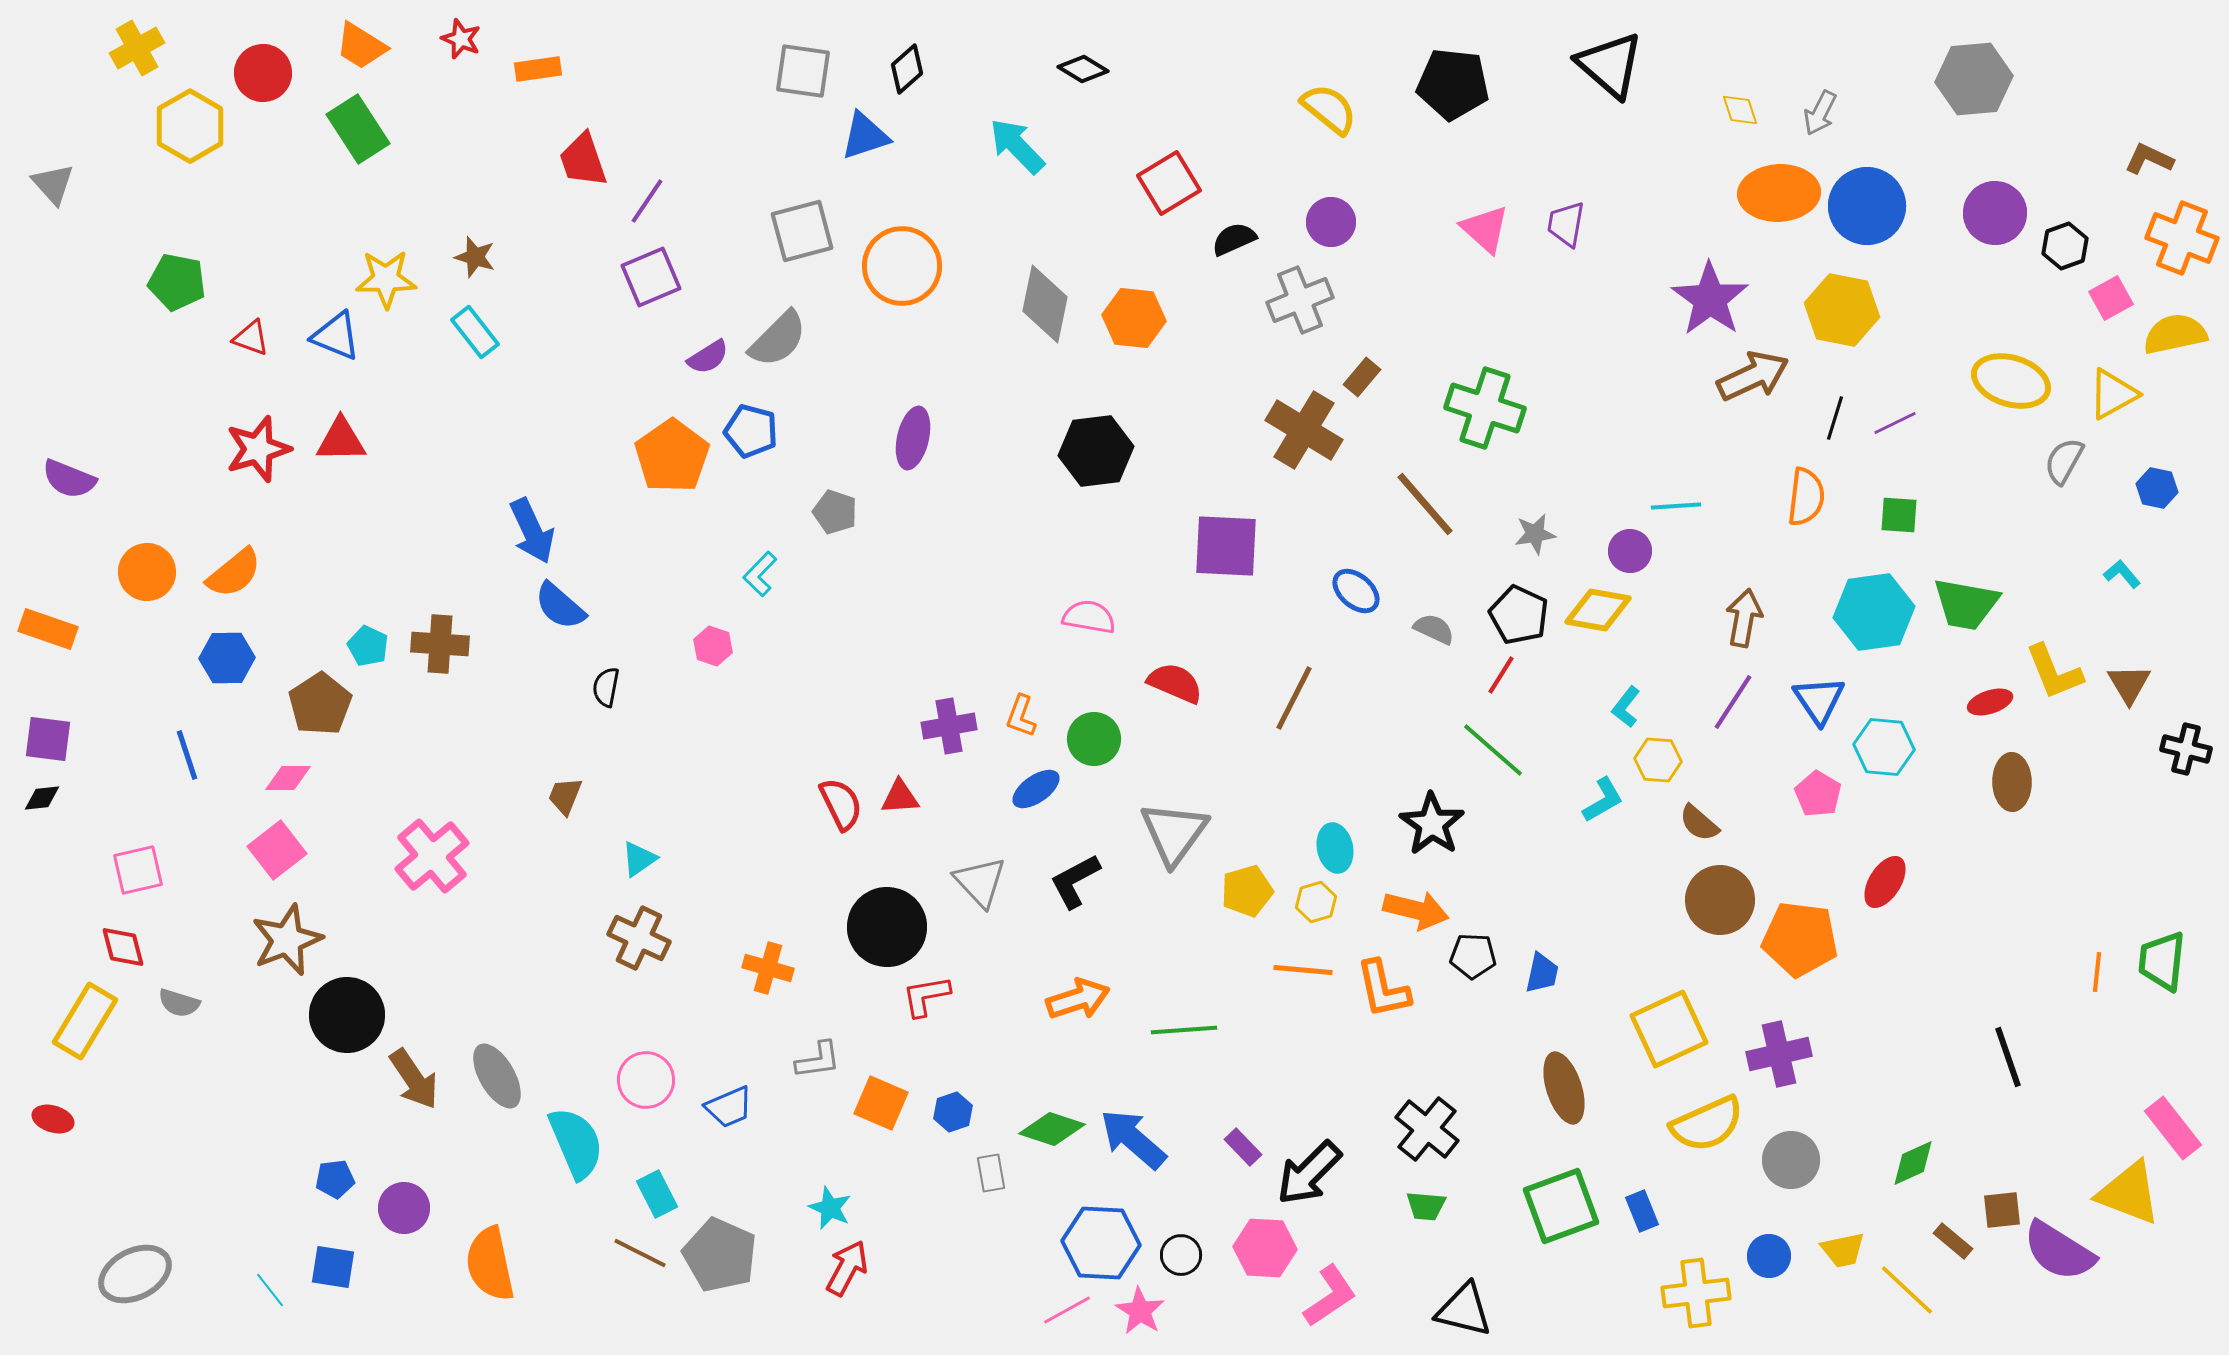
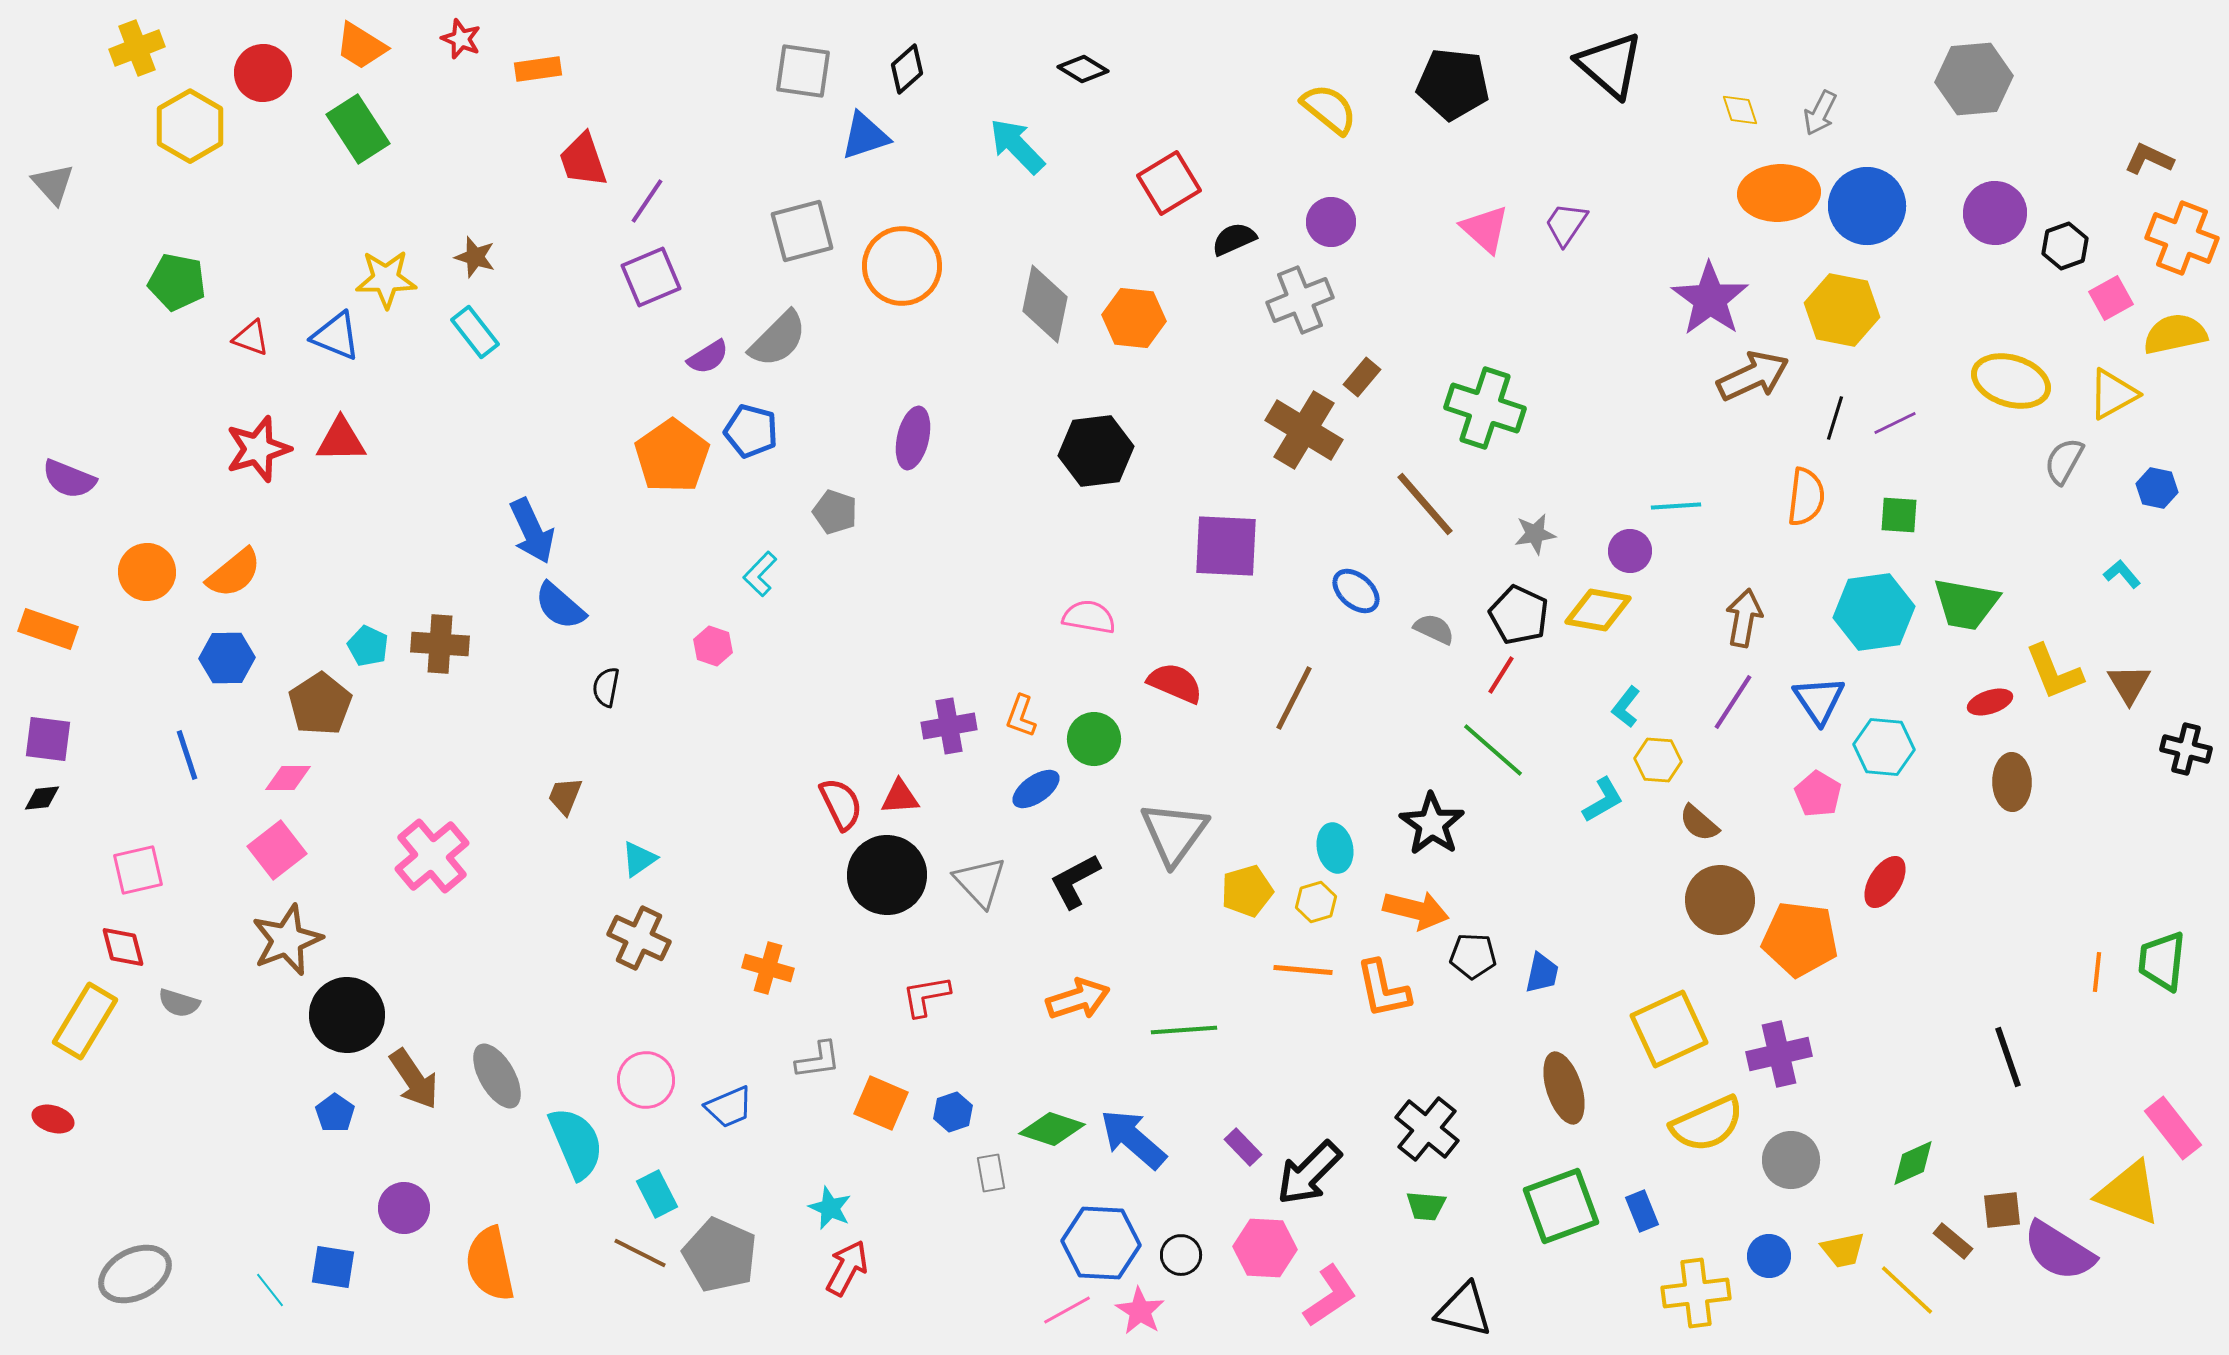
yellow cross at (137, 48): rotated 8 degrees clockwise
purple trapezoid at (1566, 224): rotated 24 degrees clockwise
black circle at (887, 927): moved 52 px up
blue pentagon at (335, 1179): moved 66 px up; rotated 30 degrees counterclockwise
